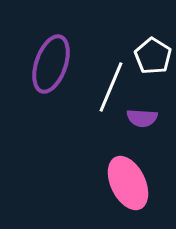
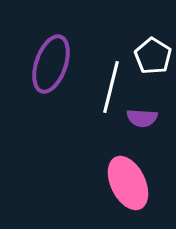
white line: rotated 9 degrees counterclockwise
